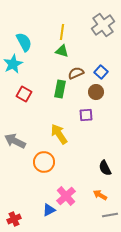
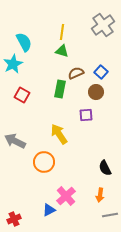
red square: moved 2 px left, 1 px down
orange arrow: rotated 112 degrees counterclockwise
